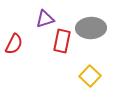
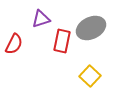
purple triangle: moved 4 px left
gray ellipse: rotated 24 degrees counterclockwise
